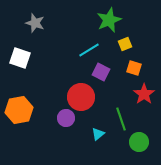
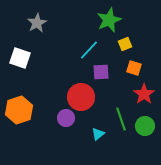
gray star: moved 2 px right; rotated 24 degrees clockwise
cyan line: rotated 15 degrees counterclockwise
purple square: rotated 30 degrees counterclockwise
orange hexagon: rotated 8 degrees counterclockwise
green circle: moved 6 px right, 16 px up
